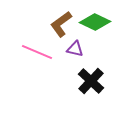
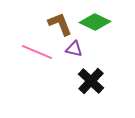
brown L-shape: moved 1 px left; rotated 104 degrees clockwise
purple triangle: moved 1 px left
